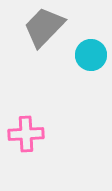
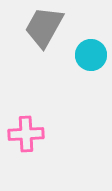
gray trapezoid: rotated 15 degrees counterclockwise
